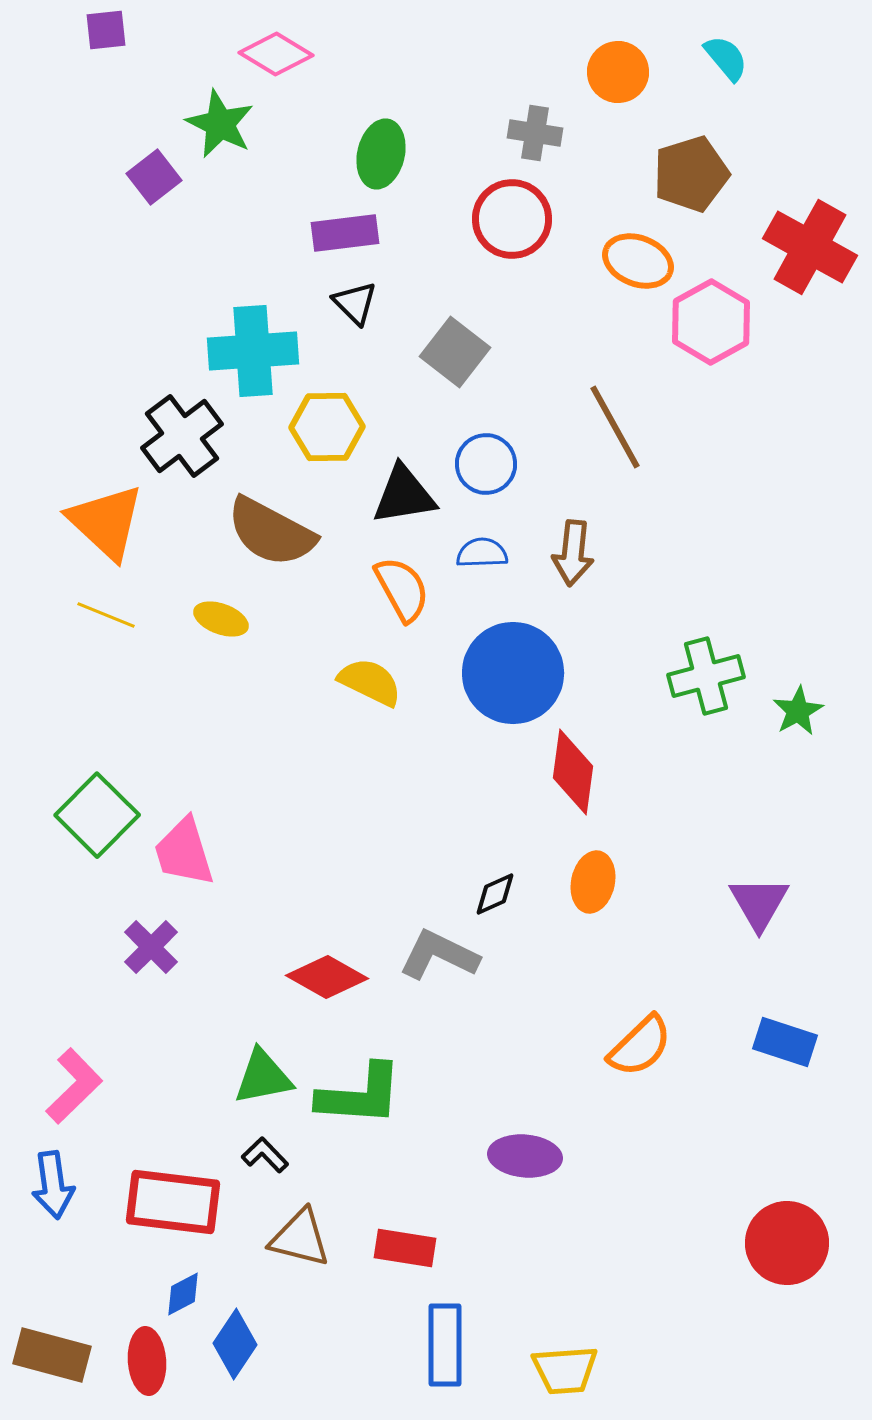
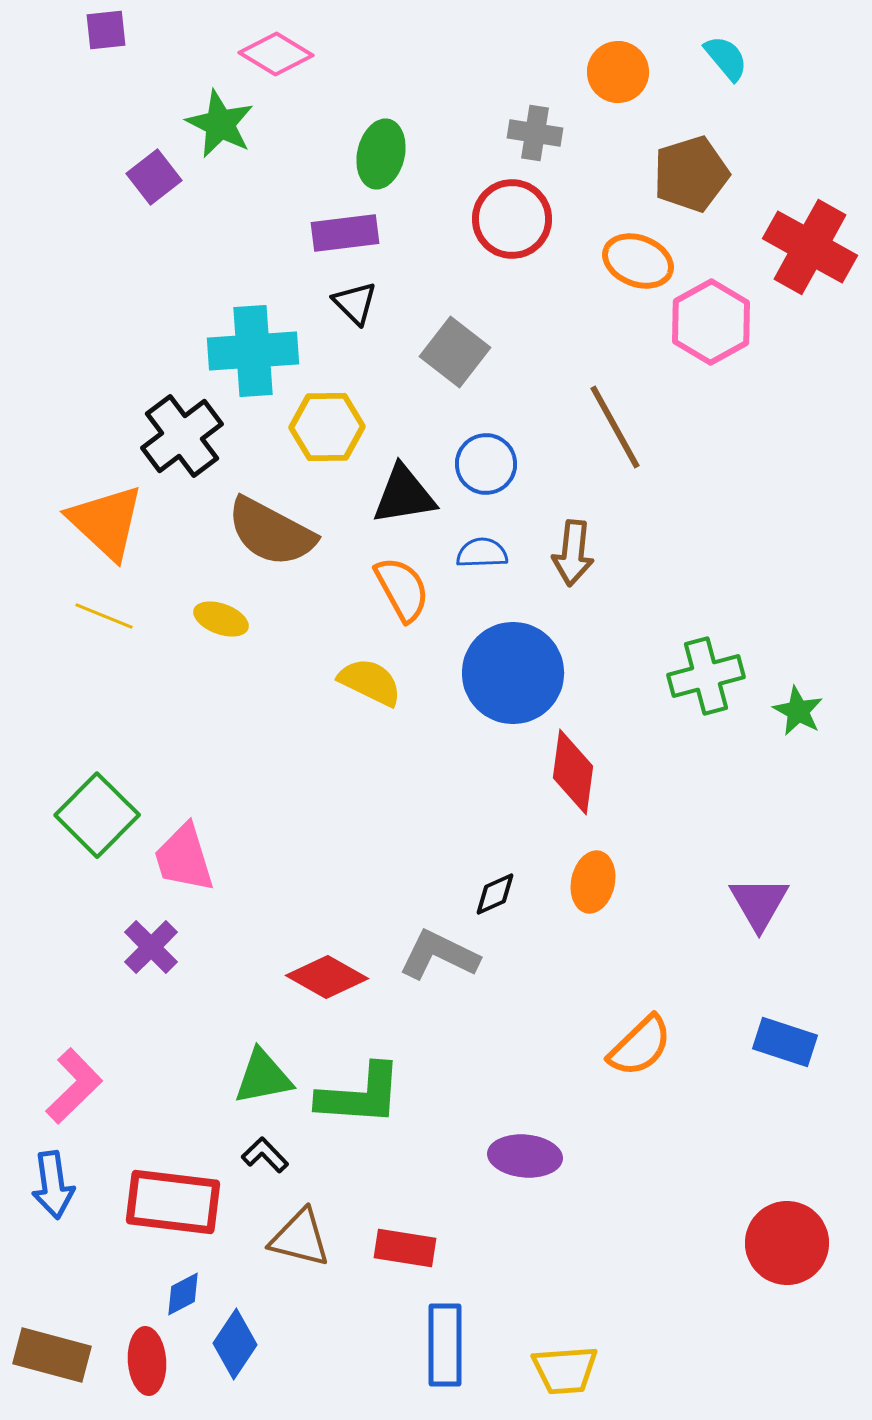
yellow line at (106, 615): moved 2 px left, 1 px down
green star at (798, 711): rotated 15 degrees counterclockwise
pink trapezoid at (184, 852): moved 6 px down
